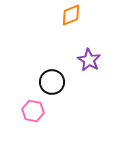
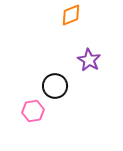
black circle: moved 3 px right, 4 px down
pink hexagon: rotated 20 degrees counterclockwise
